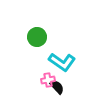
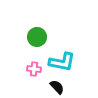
cyan L-shape: rotated 24 degrees counterclockwise
pink cross: moved 14 px left, 11 px up; rotated 16 degrees clockwise
